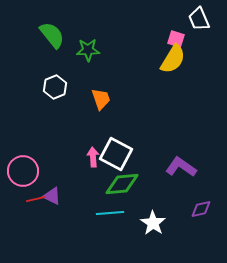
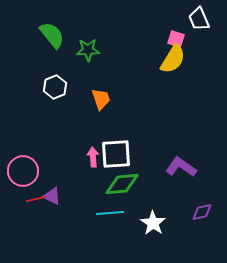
white square: rotated 32 degrees counterclockwise
purple diamond: moved 1 px right, 3 px down
